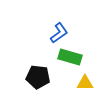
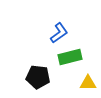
green rectangle: rotated 30 degrees counterclockwise
yellow triangle: moved 3 px right
